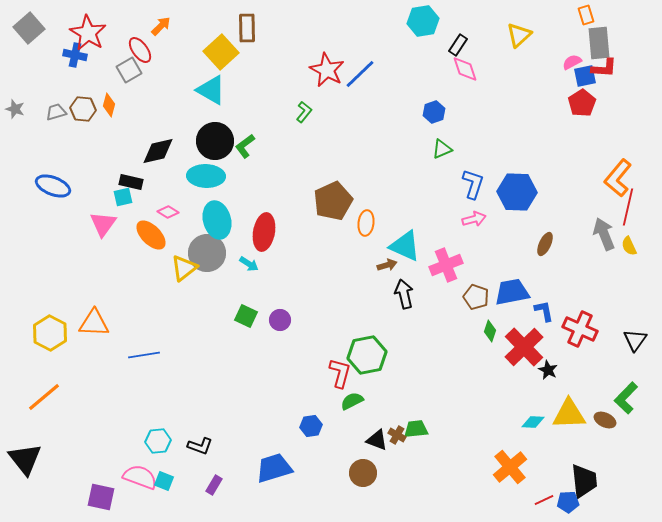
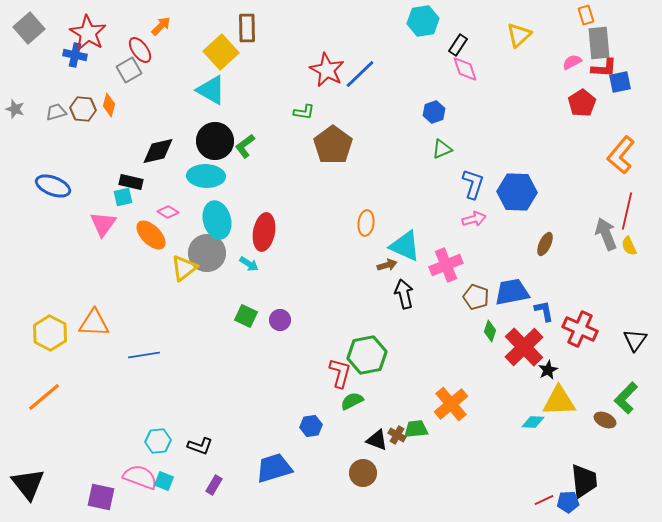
blue square at (585, 76): moved 35 px right, 6 px down
green L-shape at (304, 112): rotated 60 degrees clockwise
orange L-shape at (618, 178): moved 3 px right, 23 px up
brown pentagon at (333, 201): moved 56 px up; rotated 12 degrees counterclockwise
red line at (628, 207): moved 1 px left, 4 px down
gray arrow at (604, 234): moved 2 px right
black star at (548, 370): rotated 18 degrees clockwise
yellow triangle at (569, 414): moved 10 px left, 13 px up
black triangle at (25, 459): moved 3 px right, 25 px down
orange cross at (510, 467): moved 59 px left, 63 px up
